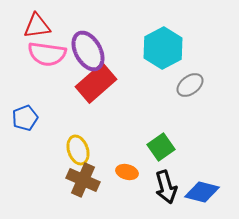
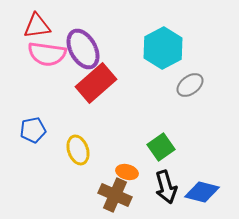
purple ellipse: moved 5 px left, 2 px up
blue pentagon: moved 8 px right, 12 px down; rotated 10 degrees clockwise
brown cross: moved 32 px right, 15 px down
